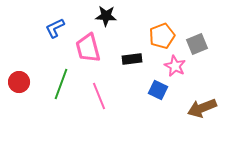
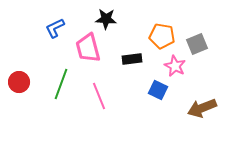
black star: moved 3 px down
orange pentagon: rotated 30 degrees clockwise
